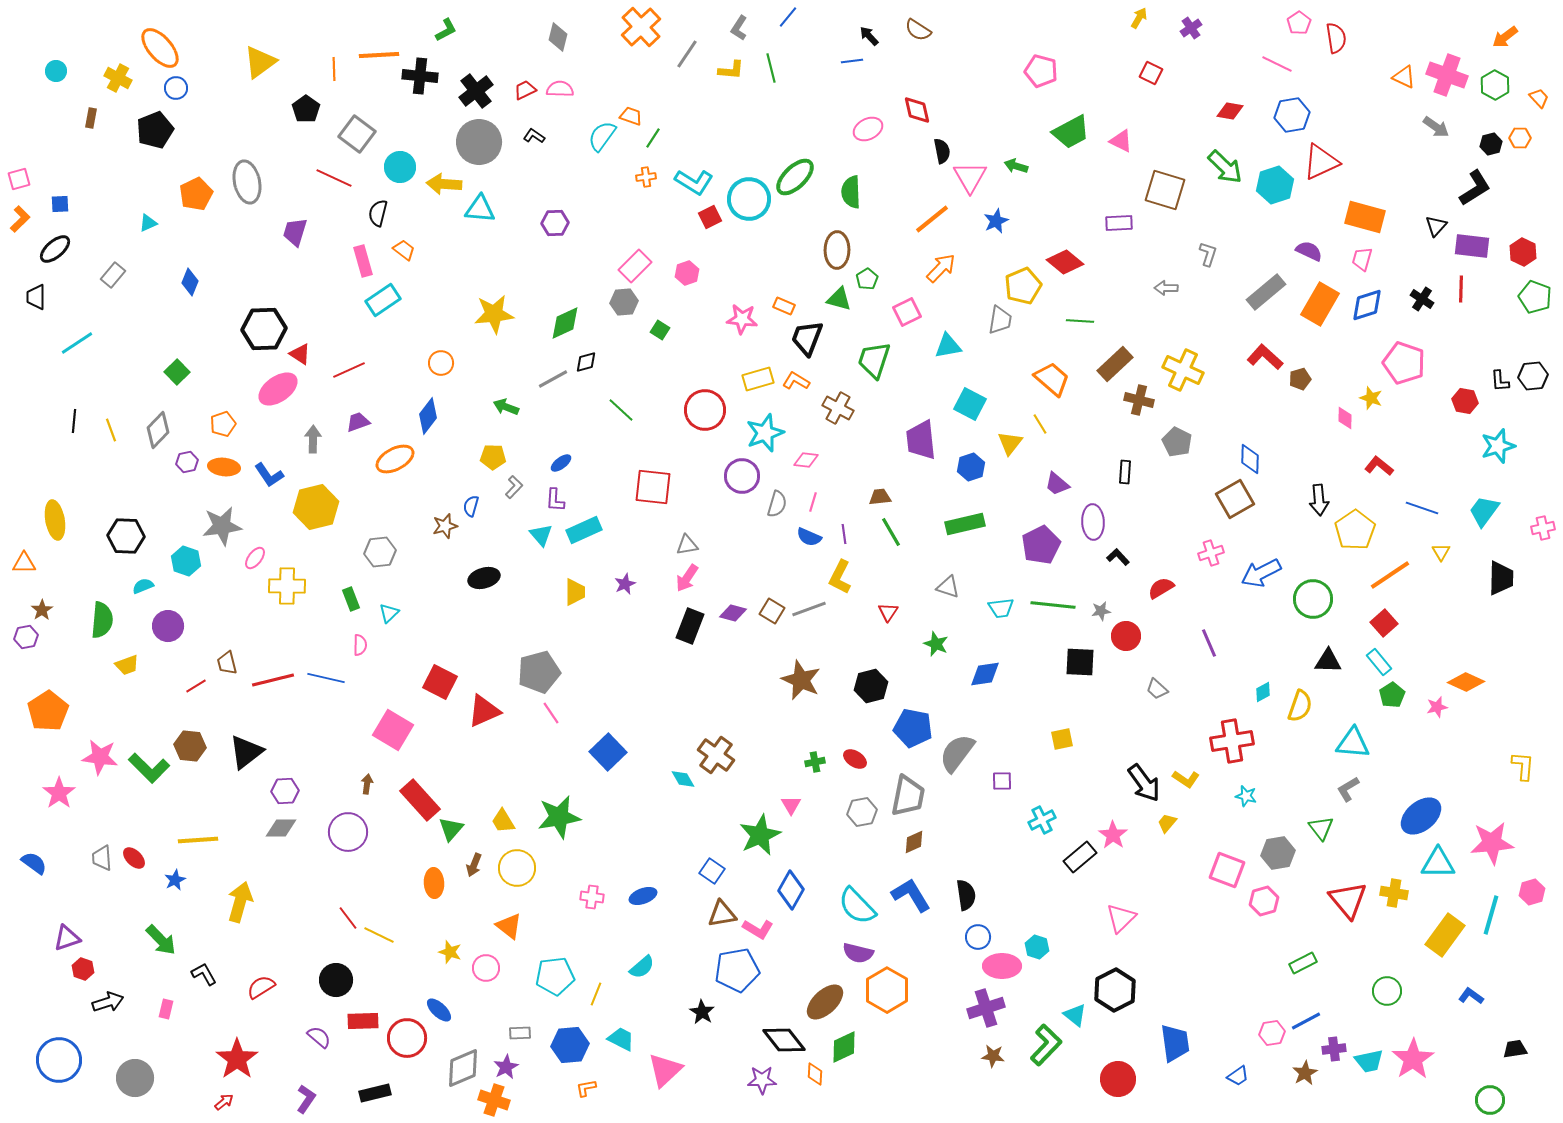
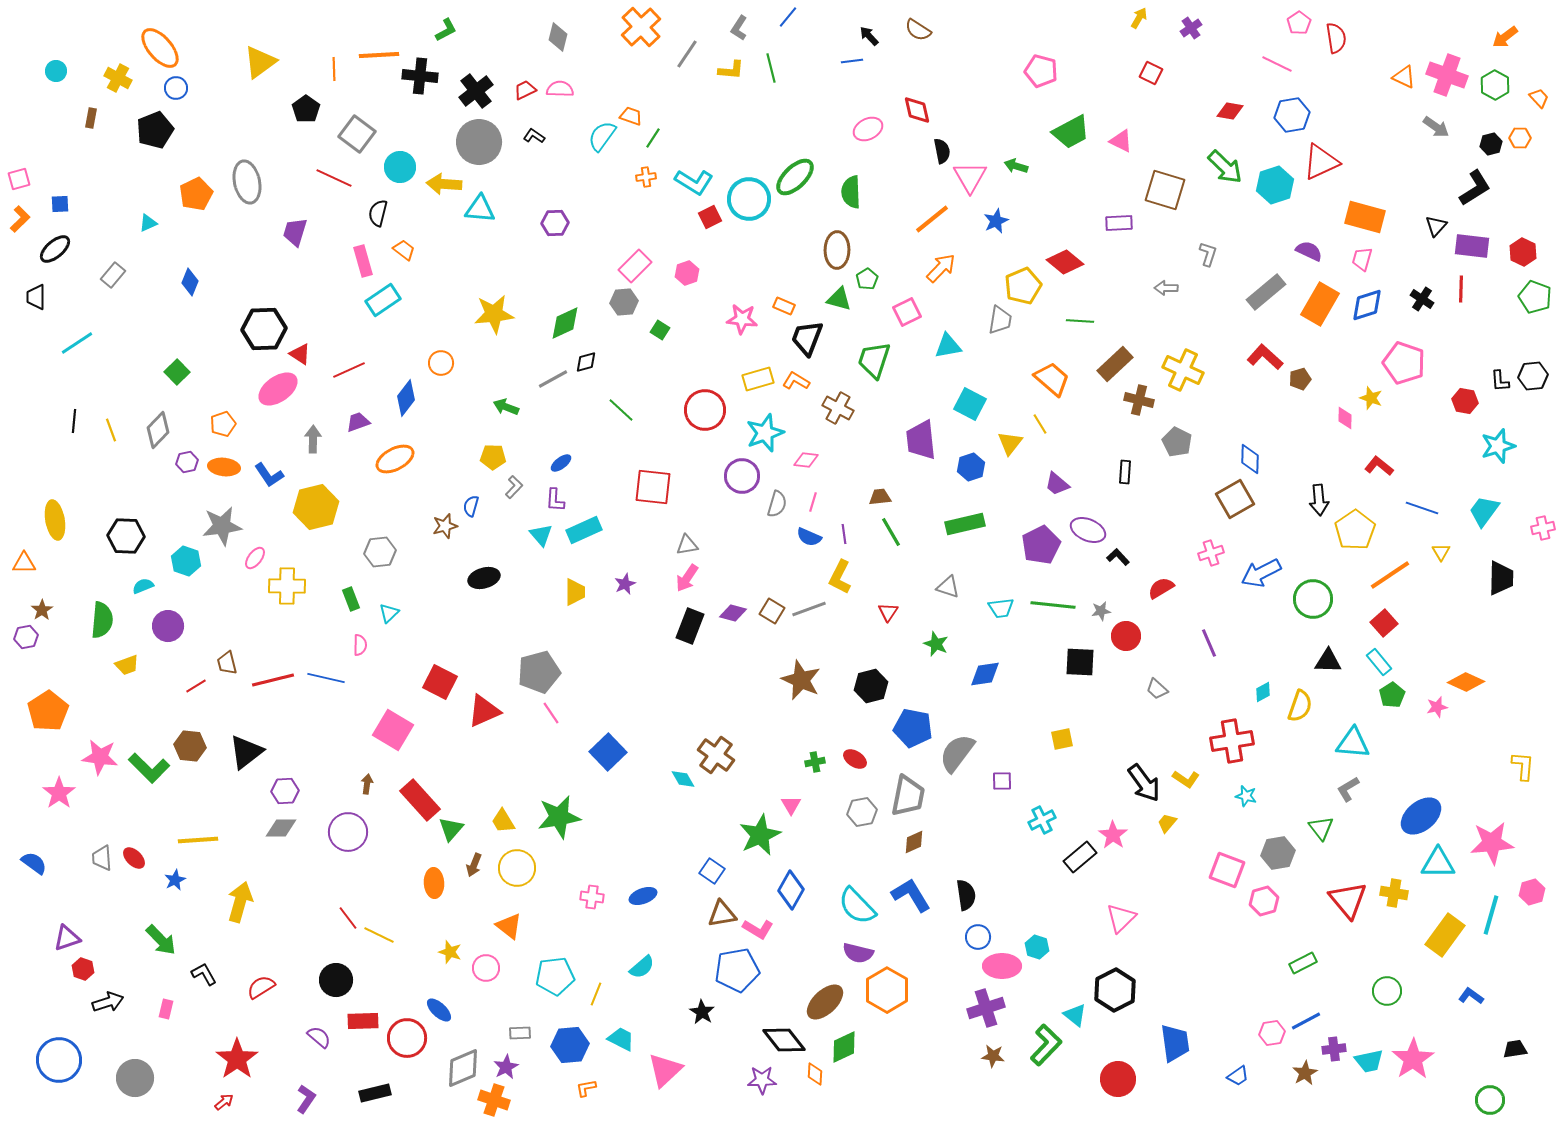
blue diamond at (428, 416): moved 22 px left, 18 px up
purple ellipse at (1093, 522): moved 5 px left, 8 px down; rotated 64 degrees counterclockwise
